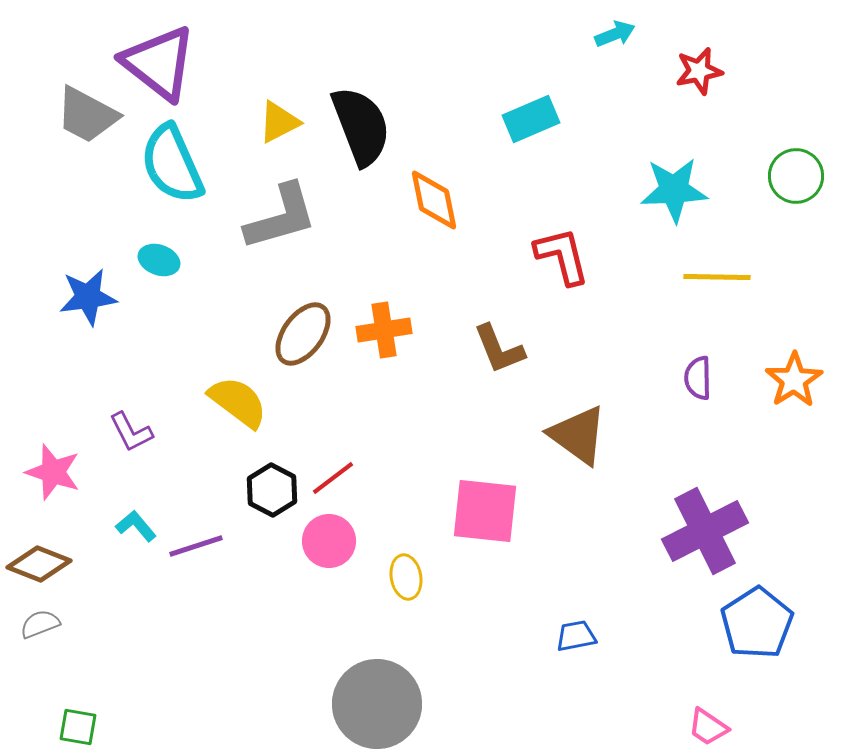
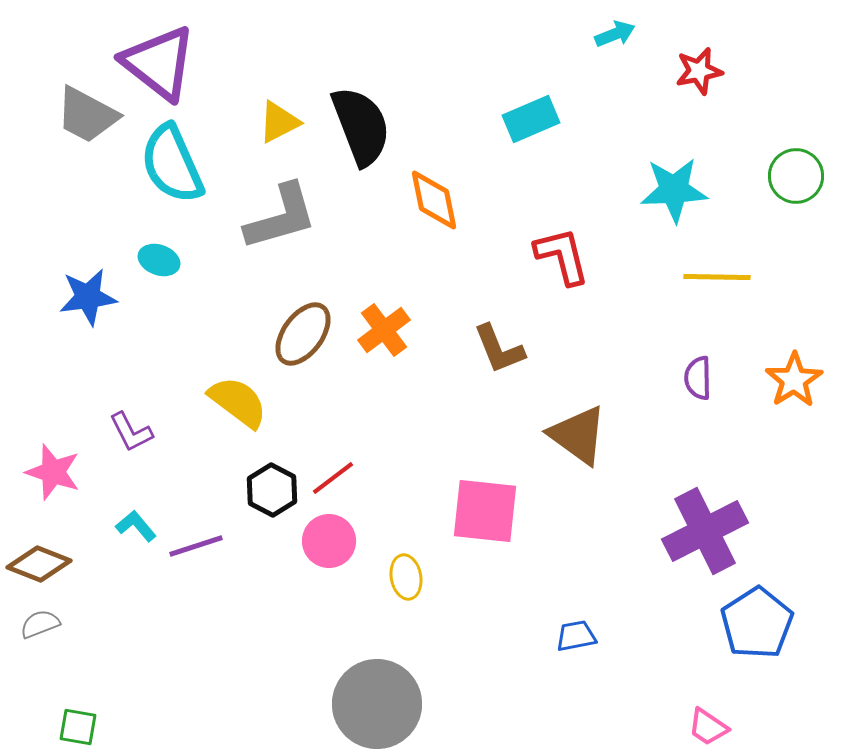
orange cross: rotated 28 degrees counterclockwise
